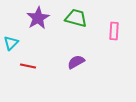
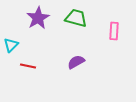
cyan triangle: moved 2 px down
